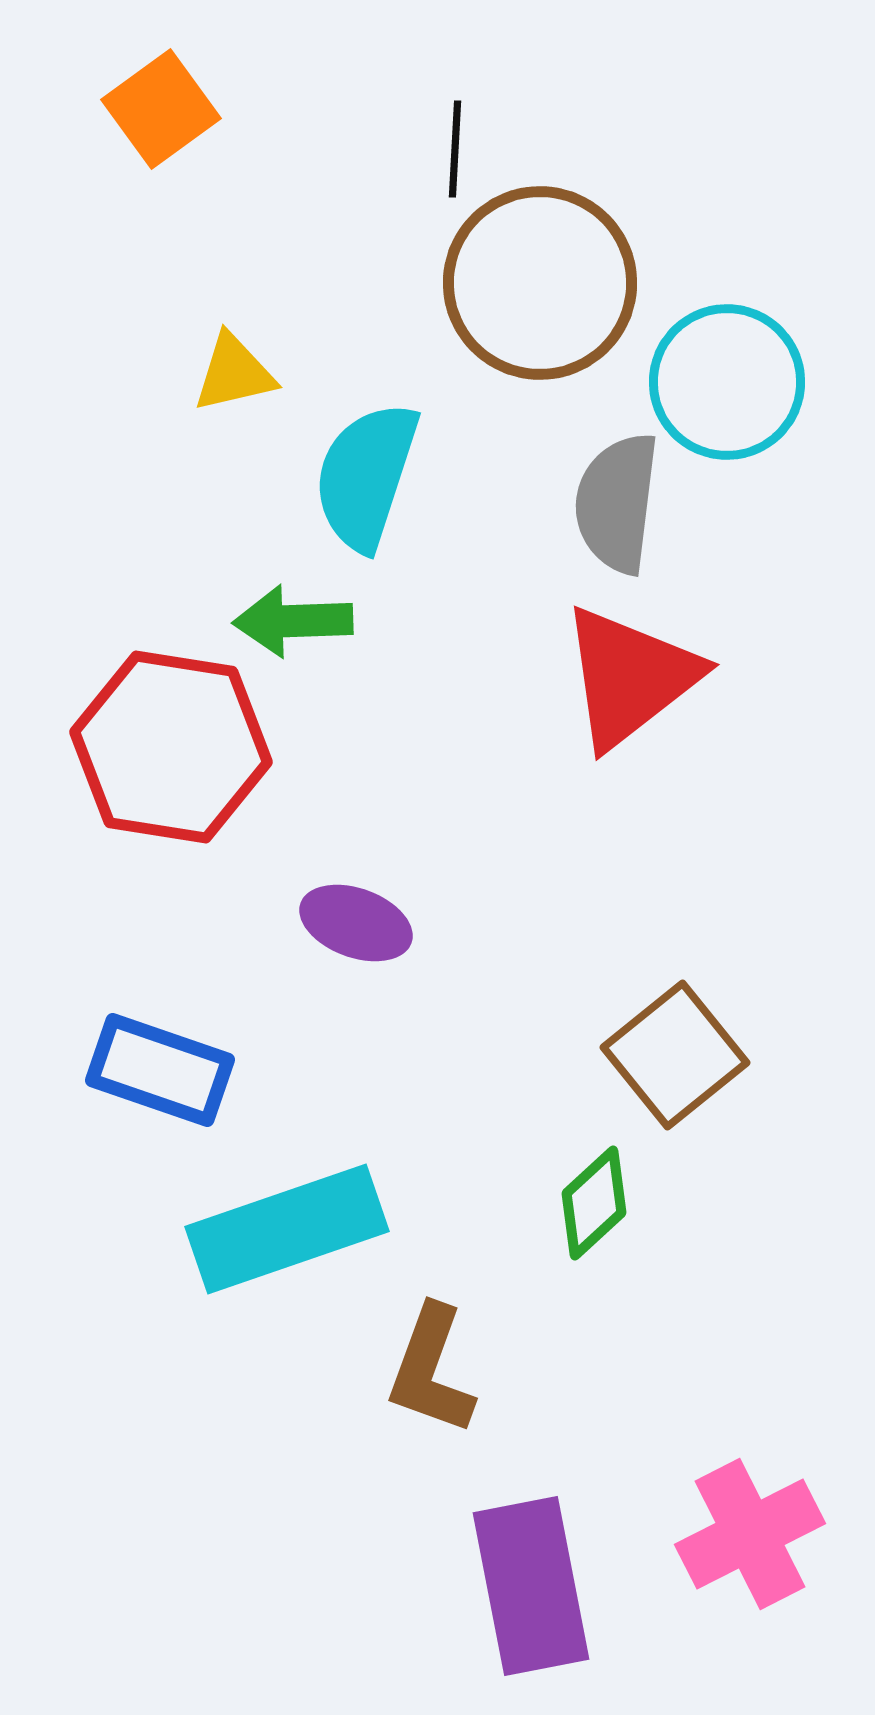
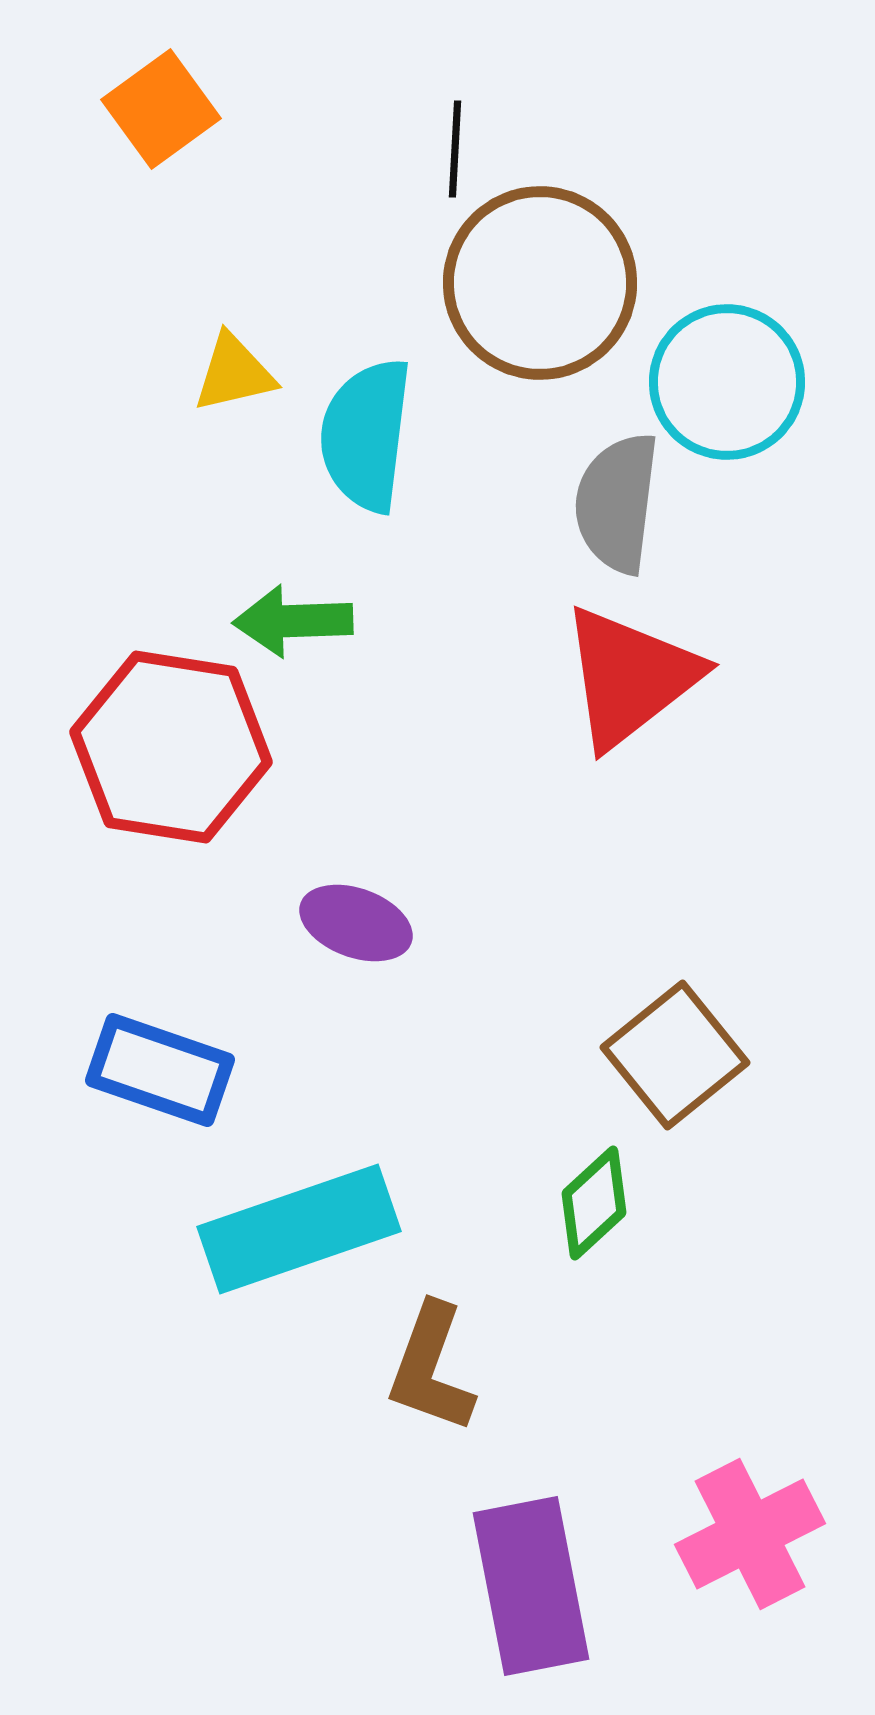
cyan semicircle: moved 41 px up; rotated 11 degrees counterclockwise
cyan rectangle: moved 12 px right
brown L-shape: moved 2 px up
